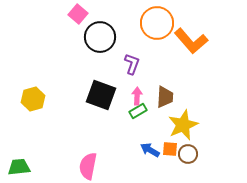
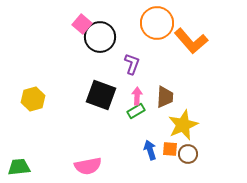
pink square: moved 4 px right, 10 px down
green rectangle: moved 2 px left
blue arrow: rotated 42 degrees clockwise
pink semicircle: rotated 112 degrees counterclockwise
